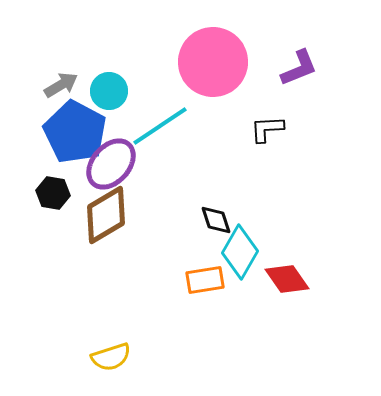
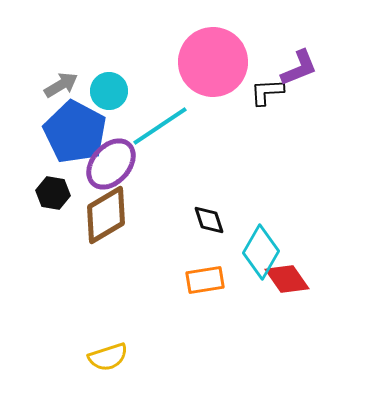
black L-shape: moved 37 px up
black diamond: moved 7 px left
cyan diamond: moved 21 px right
yellow semicircle: moved 3 px left
